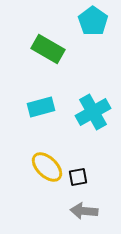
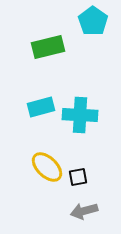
green rectangle: moved 2 px up; rotated 44 degrees counterclockwise
cyan cross: moved 13 px left, 3 px down; rotated 32 degrees clockwise
gray arrow: rotated 20 degrees counterclockwise
